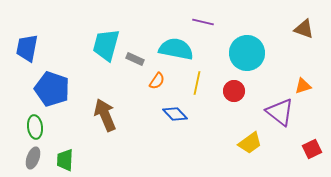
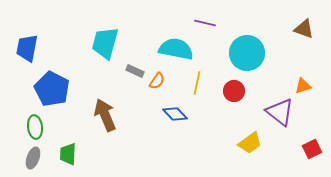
purple line: moved 2 px right, 1 px down
cyan trapezoid: moved 1 px left, 2 px up
gray rectangle: moved 12 px down
blue pentagon: rotated 8 degrees clockwise
green trapezoid: moved 3 px right, 6 px up
